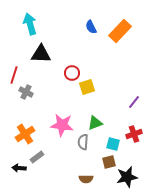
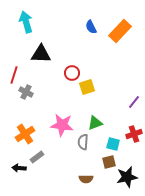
cyan arrow: moved 4 px left, 2 px up
